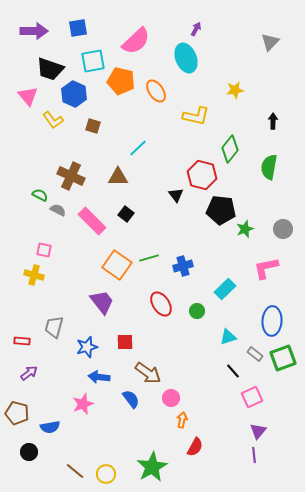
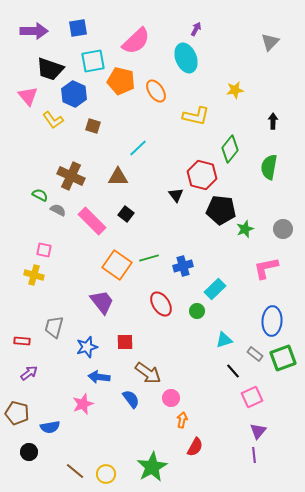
cyan rectangle at (225, 289): moved 10 px left
cyan triangle at (228, 337): moved 4 px left, 3 px down
